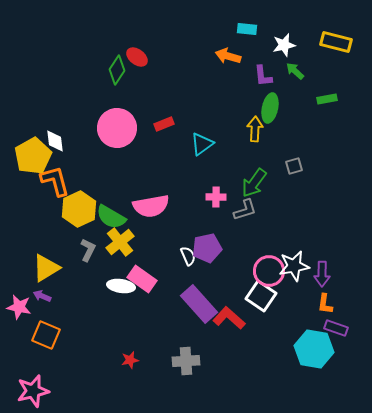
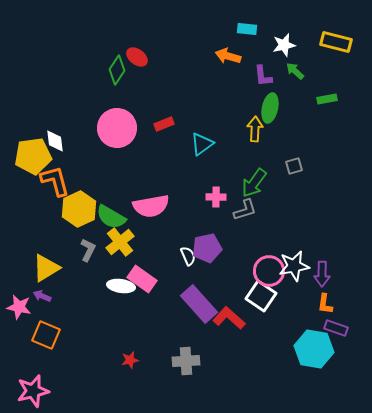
yellow pentagon at (33, 156): rotated 21 degrees clockwise
